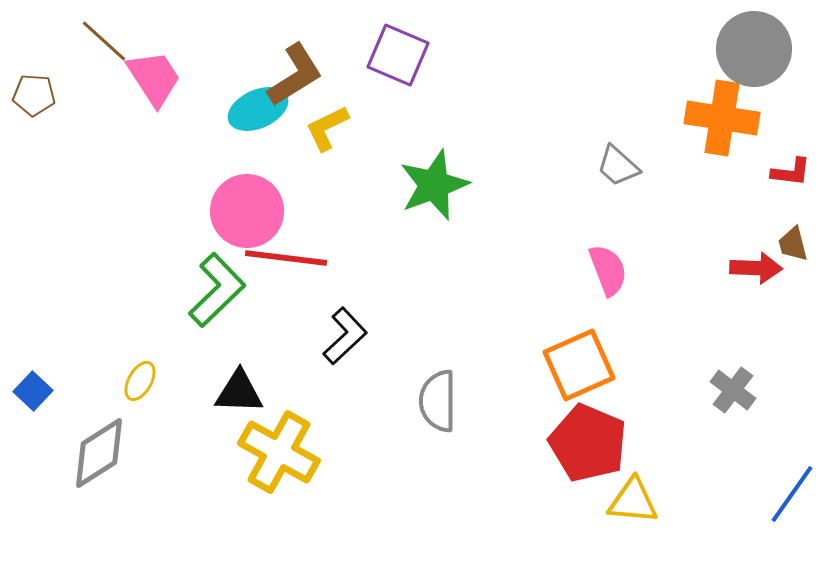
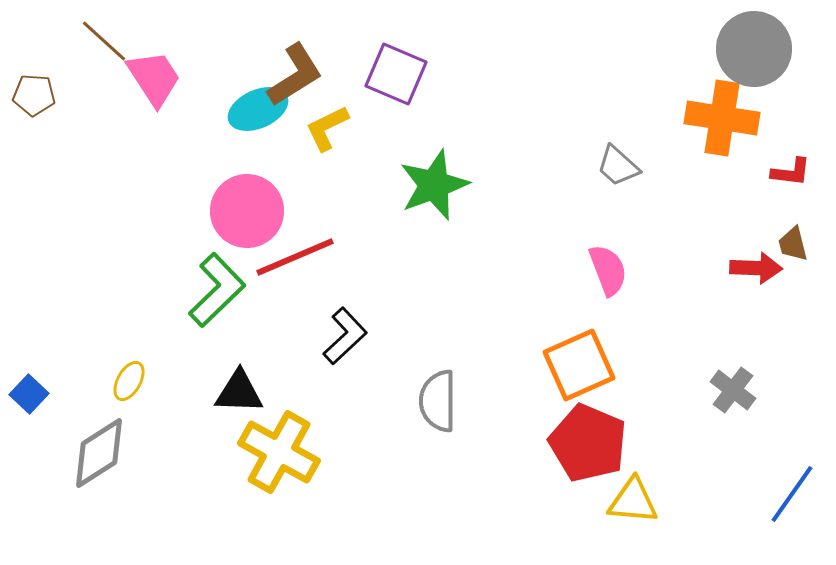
purple square: moved 2 px left, 19 px down
red line: moved 9 px right, 1 px up; rotated 30 degrees counterclockwise
yellow ellipse: moved 11 px left
blue square: moved 4 px left, 3 px down
